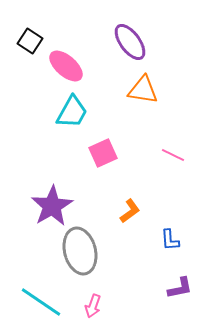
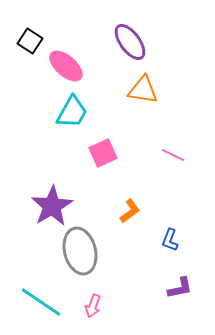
blue L-shape: rotated 25 degrees clockwise
